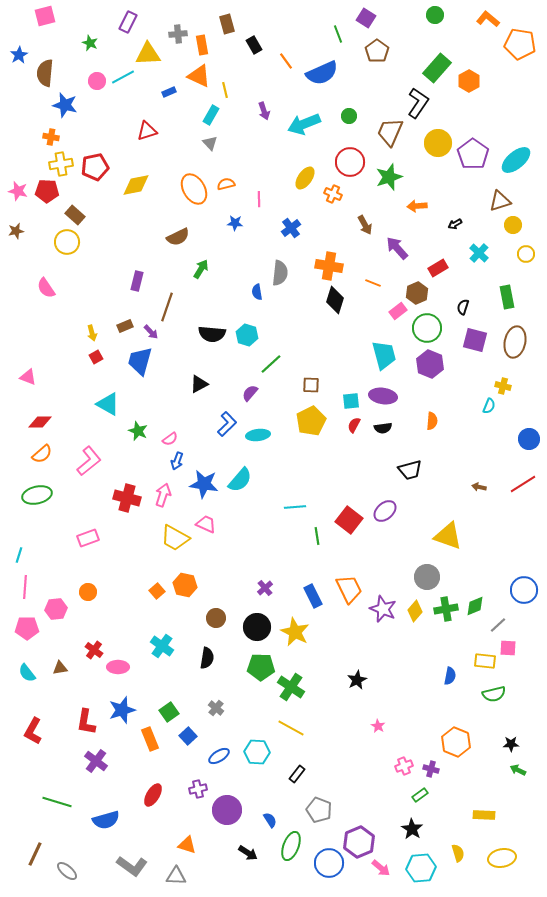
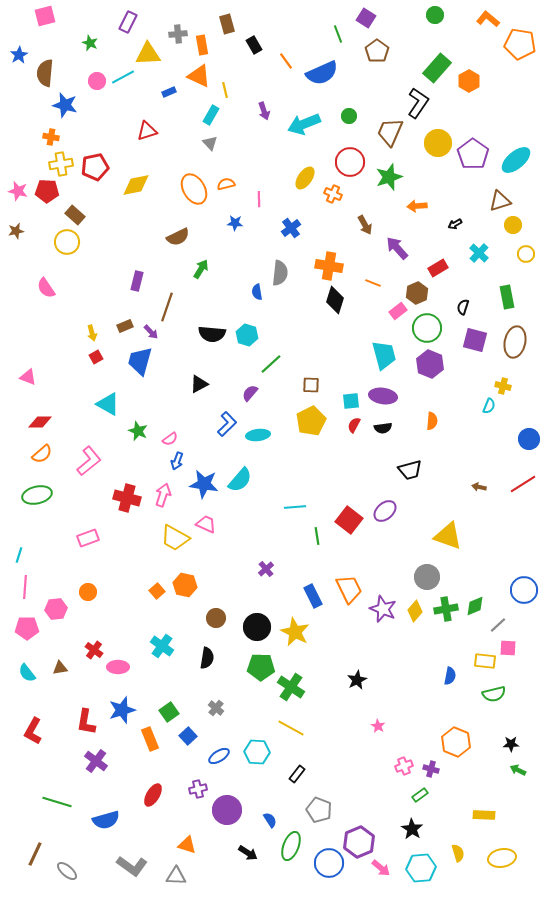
purple cross at (265, 588): moved 1 px right, 19 px up
